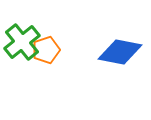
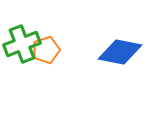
green cross: moved 2 px down; rotated 18 degrees clockwise
